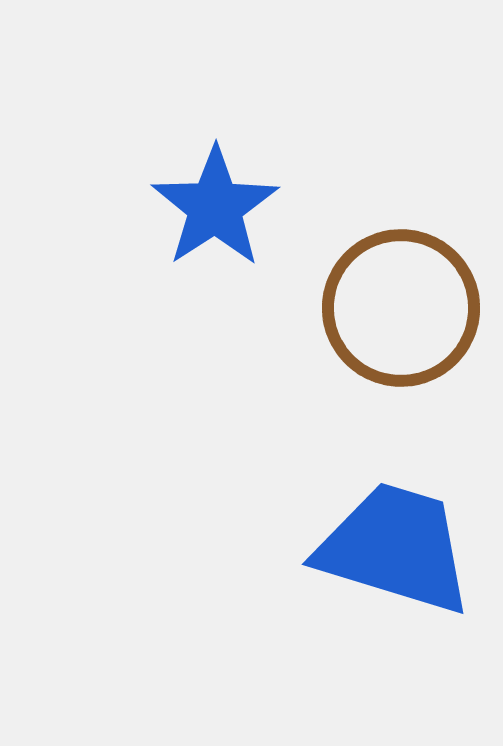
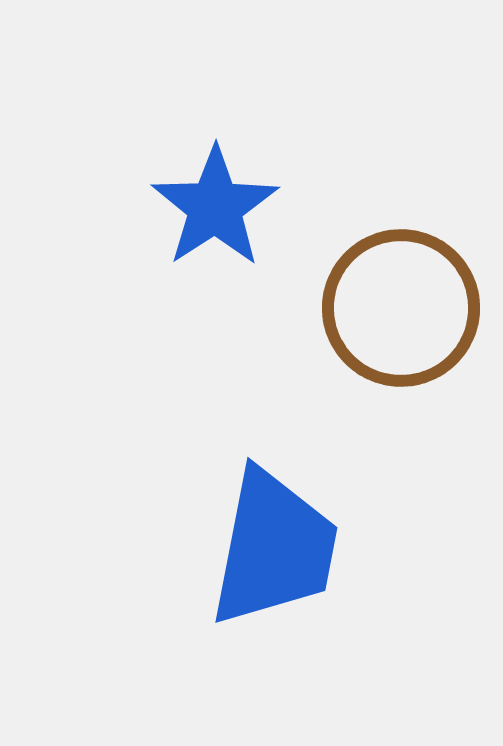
blue trapezoid: moved 121 px left; rotated 84 degrees clockwise
